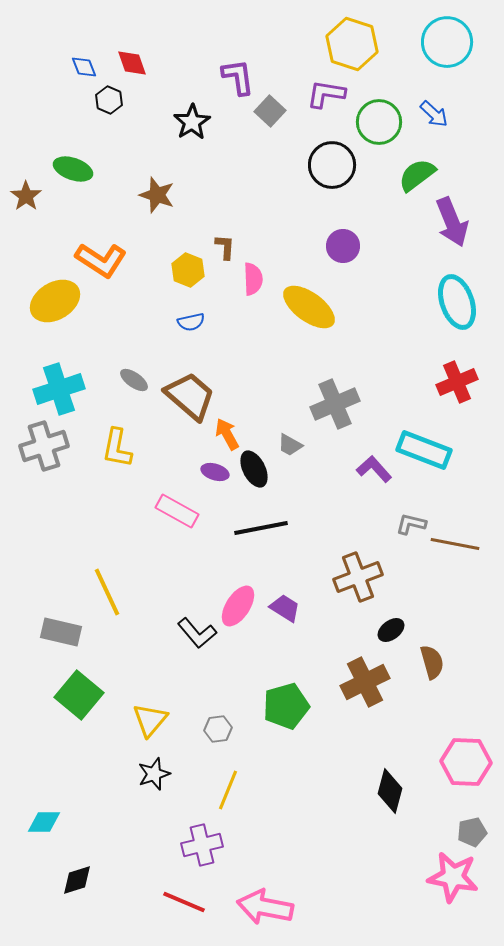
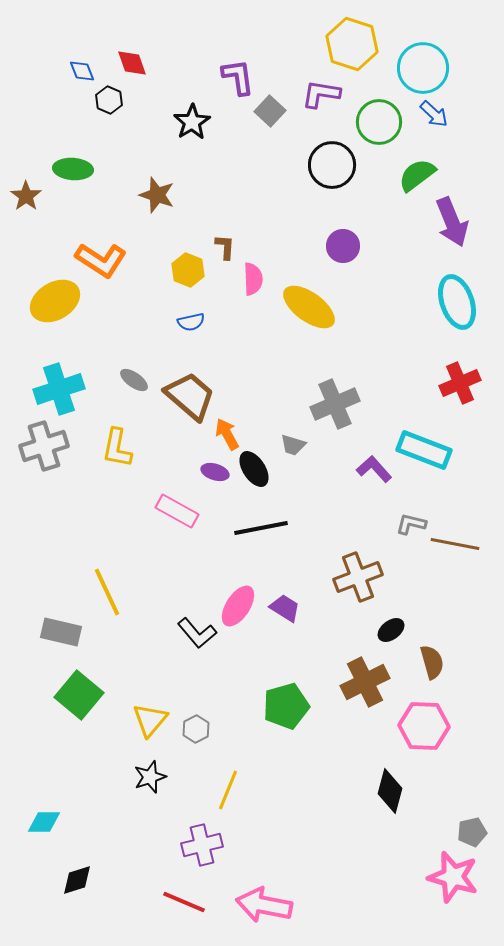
cyan circle at (447, 42): moved 24 px left, 26 px down
blue diamond at (84, 67): moved 2 px left, 4 px down
purple L-shape at (326, 94): moved 5 px left
green ellipse at (73, 169): rotated 15 degrees counterclockwise
red cross at (457, 382): moved 3 px right, 1 px down
gray trapezoid at (290, 445): moved 3 px right; rotated 12 degrees counterclockwise
black ellipse at (254, 469): rotated 6 degrees counterclockwise
gray hexagon at (218, 729): moved 22 px left; rotated 20 degrees counterclockwise
pink hexagon at (466, 762): moved 42 px left, 36 px up
black star at (154, 774): moved 4 px left, 3 px down
pink star at (453, 877): rotated 6 degrees clockwise
pink arrow at (265, 907): moved 1 px left, 2 px up
